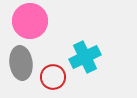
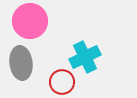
red circle: moved 9 px right, 5 px down
